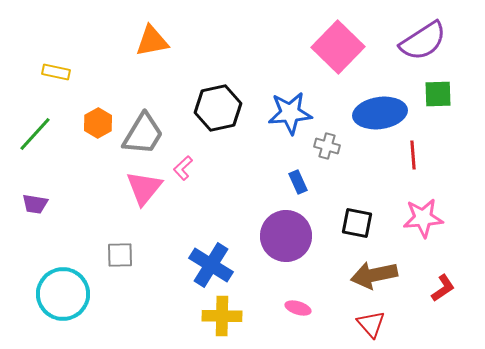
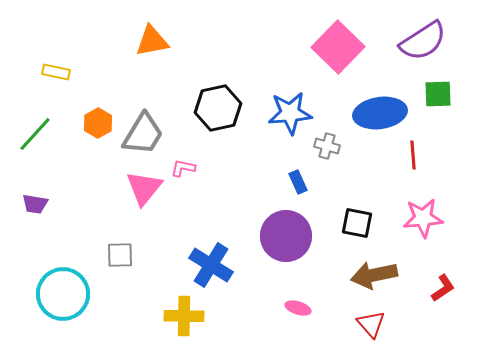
pink L-shape: rotated 55 degrees clockwise
yellow cross: moved 38 px left
